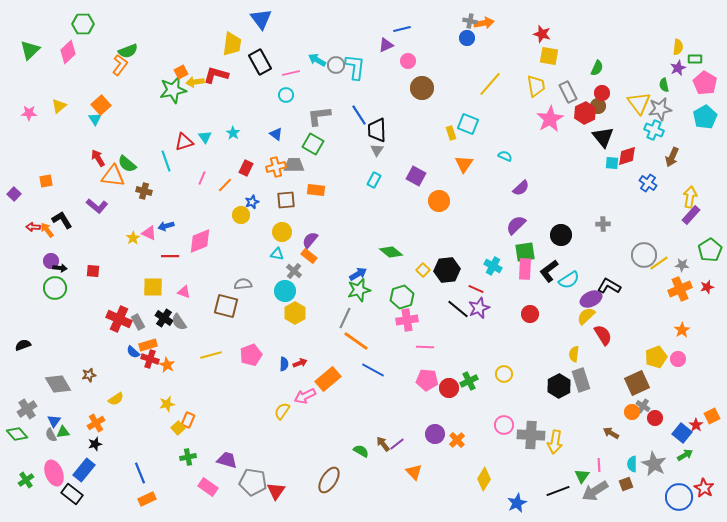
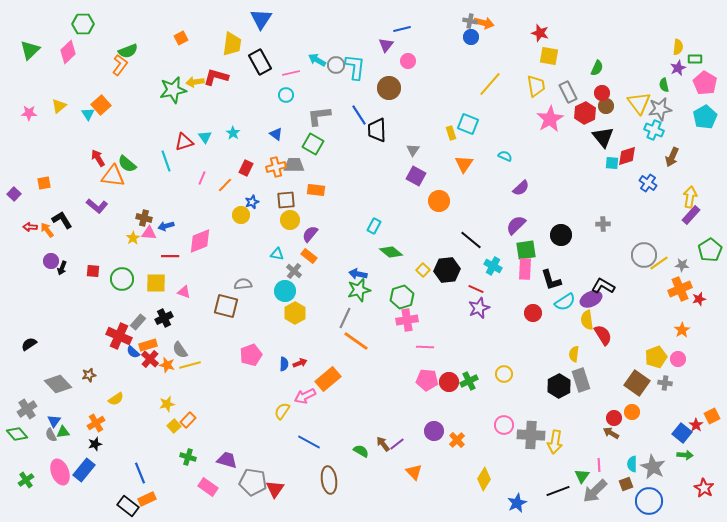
blue triangle at (261, 19): rotated 10 degrees clockwise
orange arrow at (484, 23): rotated 24 degrees clockwise
red star at (542, 34): moved 2 px left, 1 px up
blue circle at (467, 38): moved 4 px right, 1 px up
purple triangle at (386, 45): rotated 28 degrees counterclockwise
orange square at (181, 72): moved 34 px up
red L-shape at (216, 75): moved 2 px down
brown circle at (422, 88): moved 33 px left
brown circle at (598, 106): moved 8 px right
cyan triangle at (95, 119): moved 7 px left, 5 px up
gray triangle at (377, 150): moved 36 px right
cyan rectangle at (374, 180): moved 46 px down
orange square at (46, 181): moved 2 px left, 2 px down
brown cross at (144, 191): moved 27 px down
red arrow at (33, 227): moved 3 px left
yellow circle at (282, 232): moved 8 px right, 12 px up
pink triangle at (149, 233): rotated 21 degrees counterclockwise
purple semicircle at (310, 240): moved 6 px up
green square at (525, 252): moved 1 px right, 2 px up
black arrow at (60, 268): moved 2 px right; rotated 104 degrees clockwise
black L-shape at (549, 271): moved 2 px right, 9 px down; rotated 70 degrees counterclockwise
blue arrow at (358, 274): rotated 138 degrees counterclockwise
cyan semicircle at (569, 280): moved 4 px left, 22 px down
black L-shape at (609, 286): moved 6 px left
yellow square at (153, 287): moved 3 px right, 4 px up
red star at (707, 287): moved 8 px left, 12 px down
green circle at (55, 288): moved 67 px right, 9 px up
black line at (458, 309): moved 13 px right, 69 px up
red circle at (530, 314): moved 3 px right, 1 px up
yellow semicircle at (586, 316): moved 1 px right, 4 px down; rotated 54 degrees counterclockwise
black cross at (164, 318): rotated 30 degrees clockwise
red cross at (119, 319): moved 17 px down
gray rectangle at (138, 322): rotated 70 degrees clockwise
gray semicircle at (179, 322): moved 1 px right, 28 px down
black semicircle at (23, 345): moved 6 px right, 1 px up; rotated 14 degrees counterclockwise
yellow line at (211, 355): moved 21 px left, 10 px down
red cross at (150, 359): rotated 24 degrees clockwise
orange star at (167, 365): rotated 14 degrees counterclockwise
blue line at (373, 370): moved 64 px left, 72 px down
brown square at (637, 383): rotated 30 degrees counterclockwise
gray diamond at (58, 384): rotated 12 degrees counterclockwise
red circle at (449, 388): moved 6 px up
gray cross at (643, 406): moved 22 px right, 23 px up; rotated 24 degrees counterclockwise
red circle at (655, 418): moved 41 px left
orange rectangle at (188, 420): rotated 21 degrees clockwise
yellow square at (178, 428): moved 4 px left, 2 px up
purple circle at (435, 434): moved 1 px left, 3 px up
green arrow at (685, 455): rotated 35 degrees clockwise
green cross at (188, 457): rotated 28 degrees clockwise
gray star at (654, 464): moved 1 px left, 3 px down
pink ellipse at (54, 473): moved 6 px right, 1 px up
brown ellipse at (329, 480): rotated 40 degrees counterclockwise
red triangle at (276, 491): moved 1 px left, 2 px up
gray arrow at (595, 491): rotated 12 degrees counterclockwise
black rectangle at (72, 494): moved 56 px right, 12 px down
blue circle at (679, 497): moved 30 px left, 4 px down
